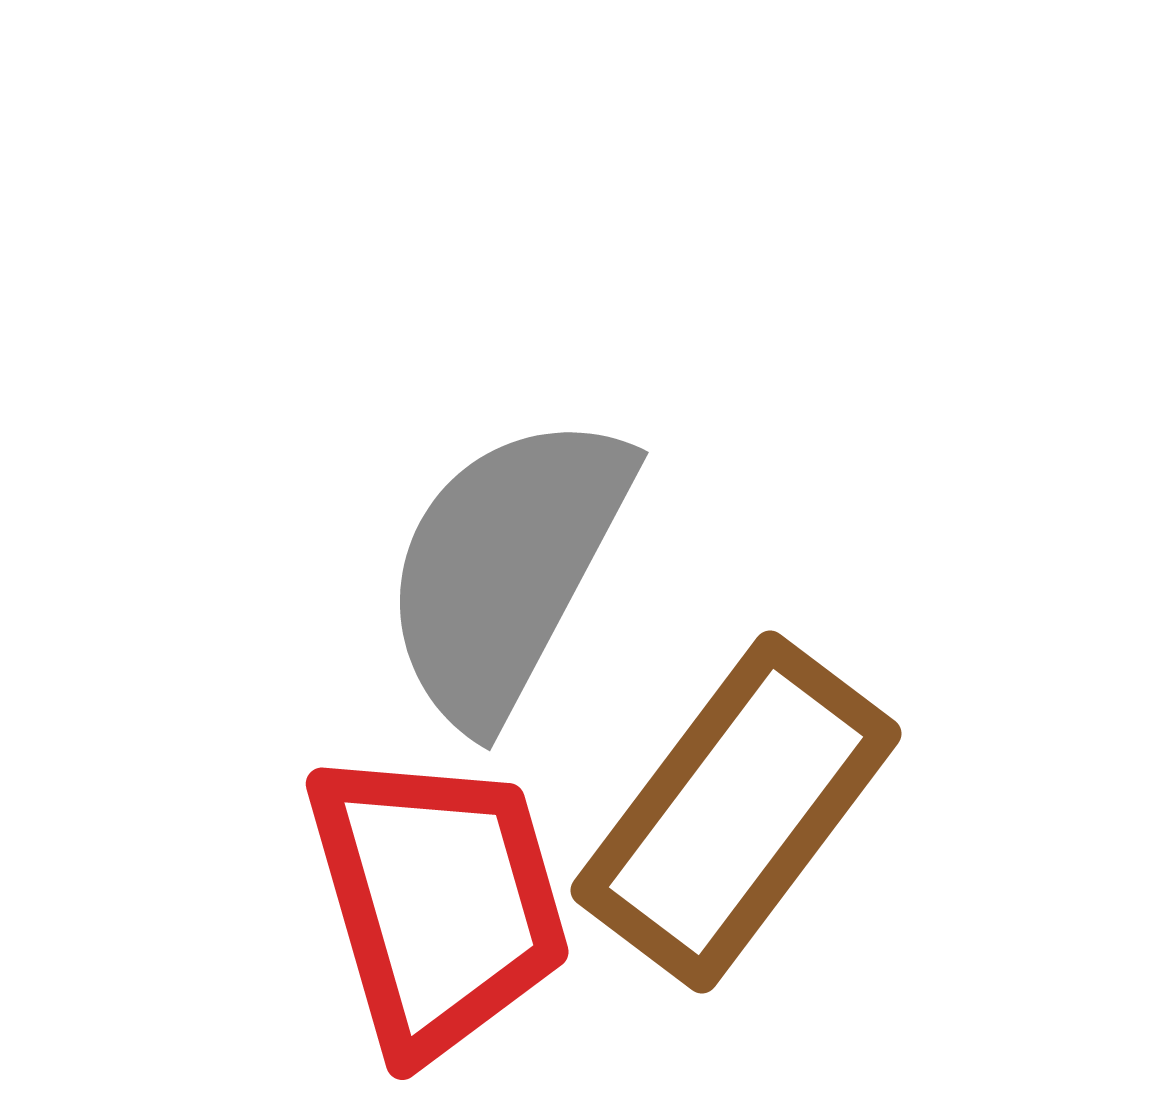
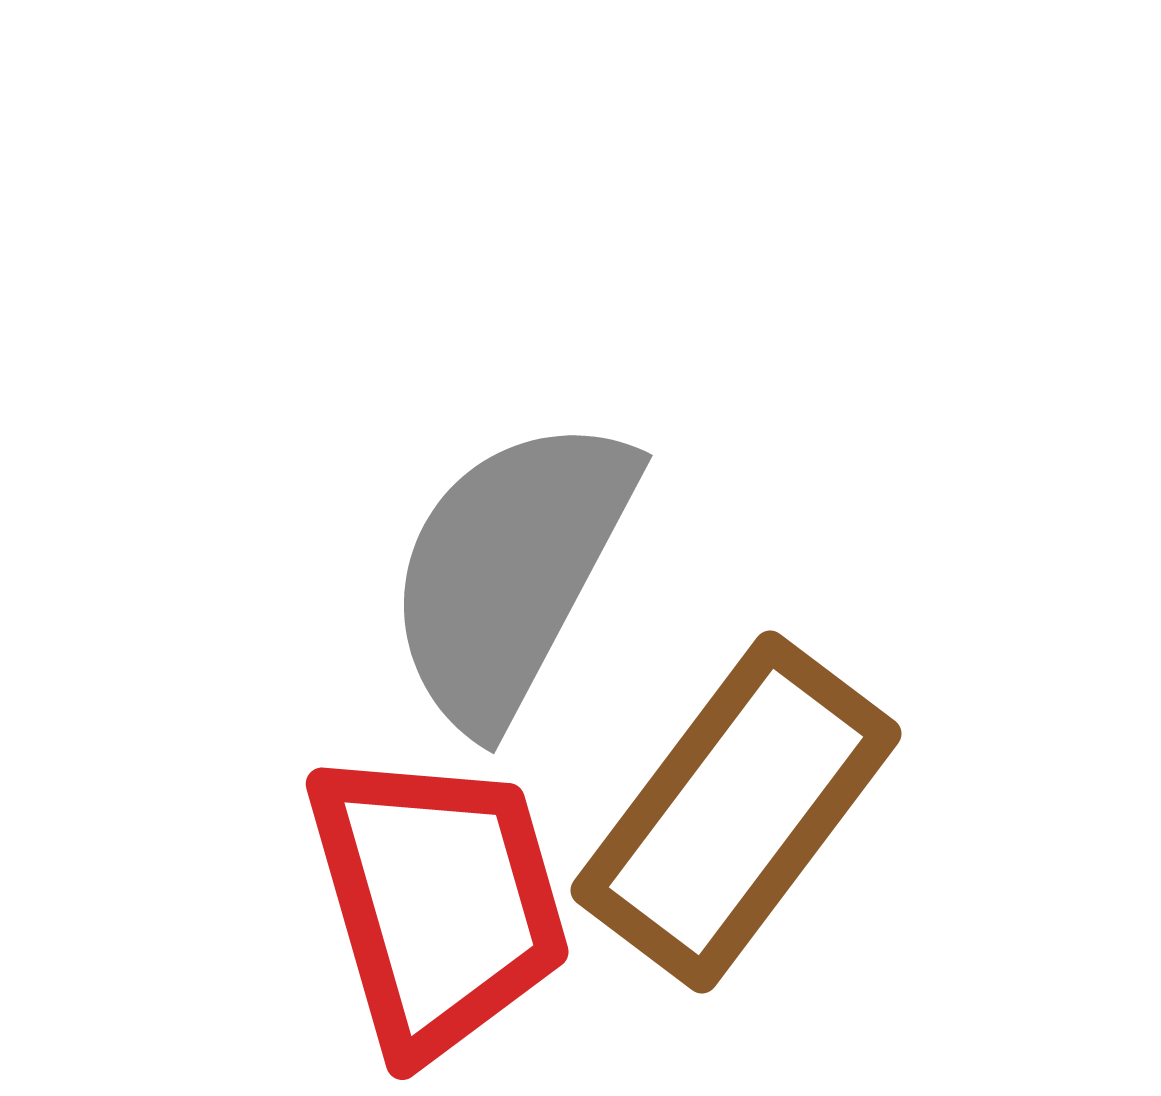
gray semicircle: moved 4 px right, 3 px down
